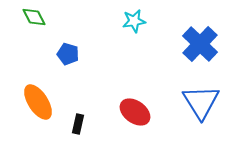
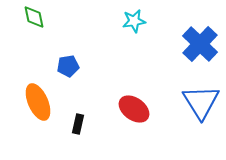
green diamond: rotated 15 degrees clockwise
blue pentagon: moved 12 px down; rotated 25 degrees counterclockwise
orange ellipse: rotated 9 degrees clockwise
red ellipse: moved 1 px left, 3 px up
